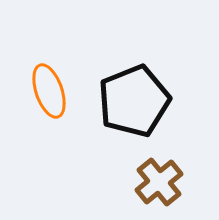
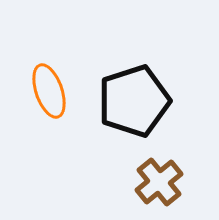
black pentagon: rotated 4 degrees clockwise
